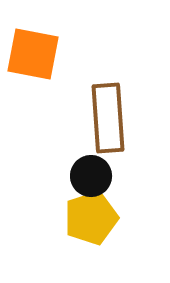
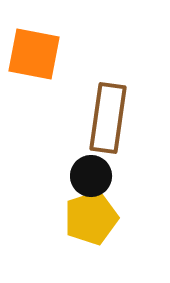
orange square: moved 1 px right
brown rectangle: rotated 12 degrees clockwise
